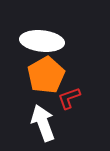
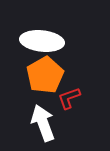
orange pentagon: moved 1 px left
